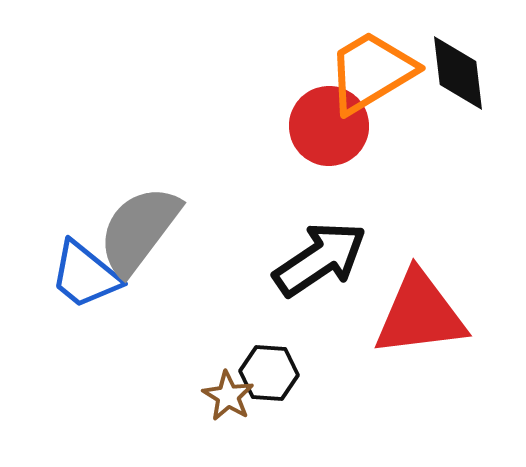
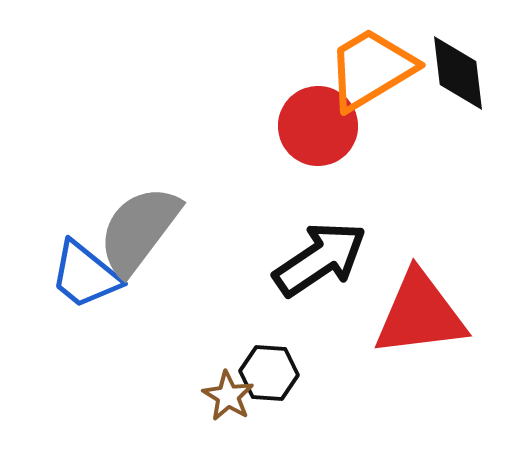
orange trapezoid: moved 3 px up
red circle: moved 11 px left
